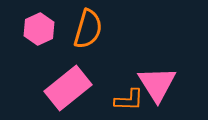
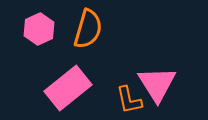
orange L-shape: rotated 76 degrees clockwise
